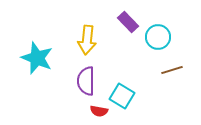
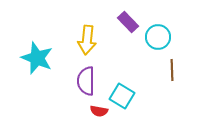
brown line: rotated 75 degrees counterclockwise
